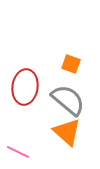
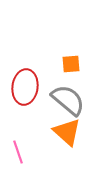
orange square: rotated 24 degrees counterclockwise
pink line: rotated 45 degrees clockwise
